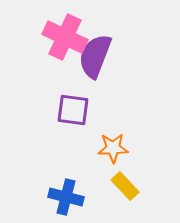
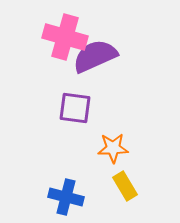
pink cross: rotated 9 degrees counterclockwise
purple semicircle: rotated 45 degrees clockwise
purple square: moved 2 px right, 2 px up
yellow rectangle: rotated 12 degrees clockwise
